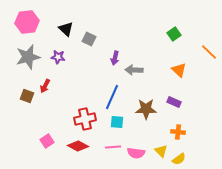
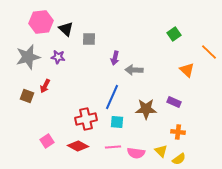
pink hexagon: moved 14 px right
gray square: rotated 24 degrees counterclockwise
orange triangle: moved 8 px right
red cross: moved 1 px right
